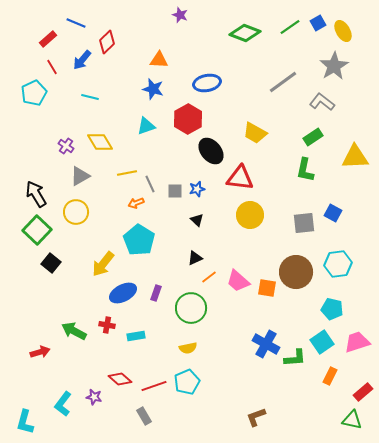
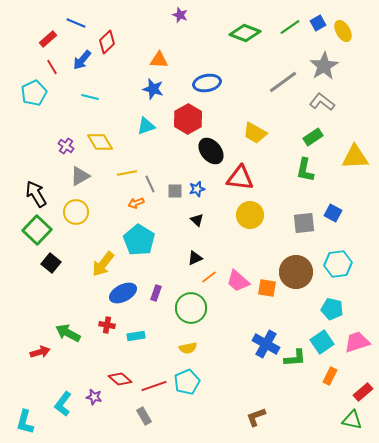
gray star at (334, 66): moved 10 px left
green arrow at (74, 331): moved 6 px left, 2 px down
